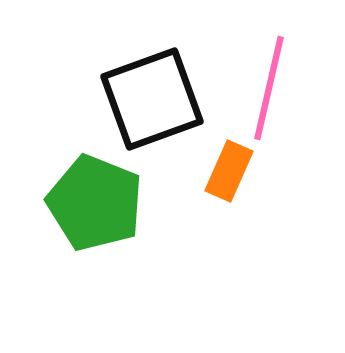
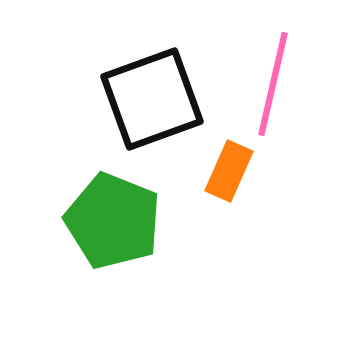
pink line: moved 4 px right, 4 px up
green pentagon: moved 18 px right, 18 px down
